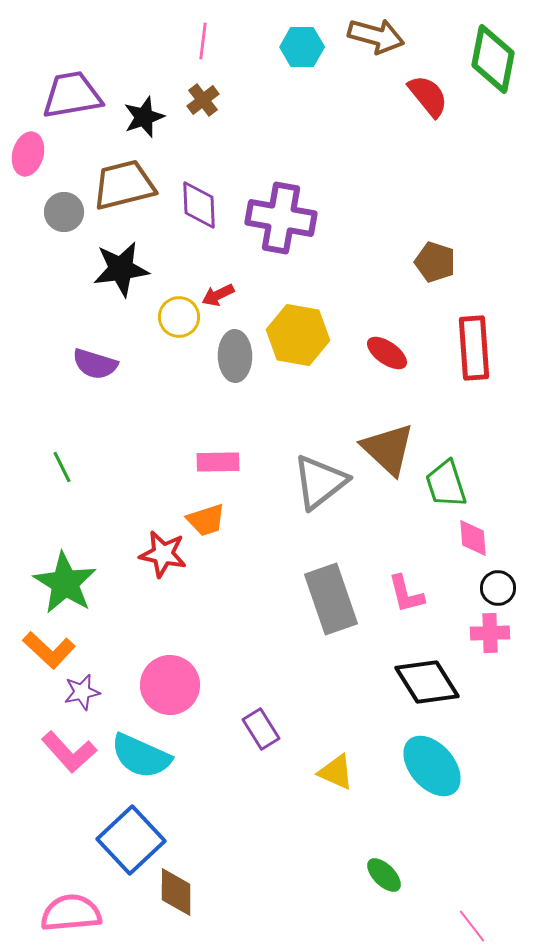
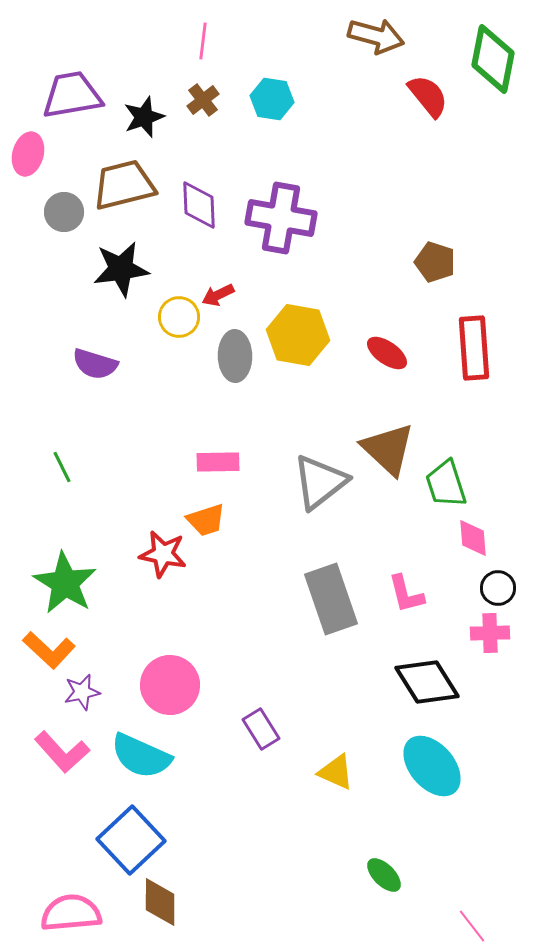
cyan hexagon at (302, 47): moved 30 px left, 52 px down; rotated 9 degrees clockwise
pink L-shape at (69, 752): moved 7 px left
brown diamond at (176, 892): moved 16 px left, 10 px down
